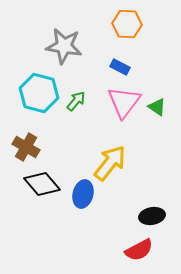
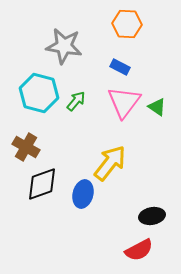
black diamond: rotated 69 degrees counterclockwise
